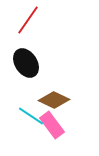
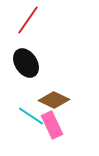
pink rectangle: rotated 12 degrees clockwise
